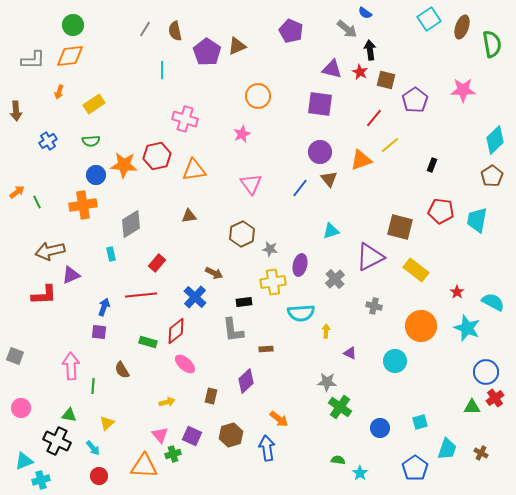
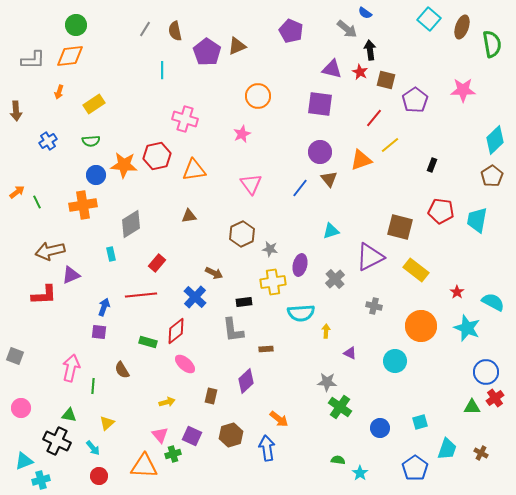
cyan square at (429, 19): rotated 15 degrees counterclockwise
green circle at (73, 25): moved 3 px right
pink arrow at (71, 366): moved 2 px down; rotated 16 degrees clockwise
